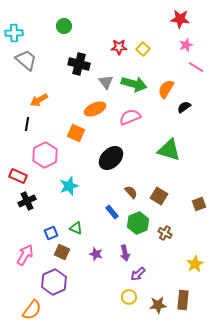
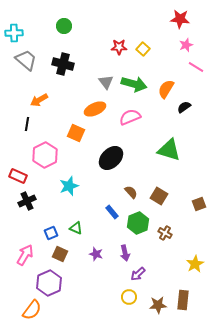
black cross at (79, 64): moved 16 px left
brown square at (62, 252): moved 2 px left, 2 px down
purple hexagon at (54, 282): moved 5 px left, 1 px down
